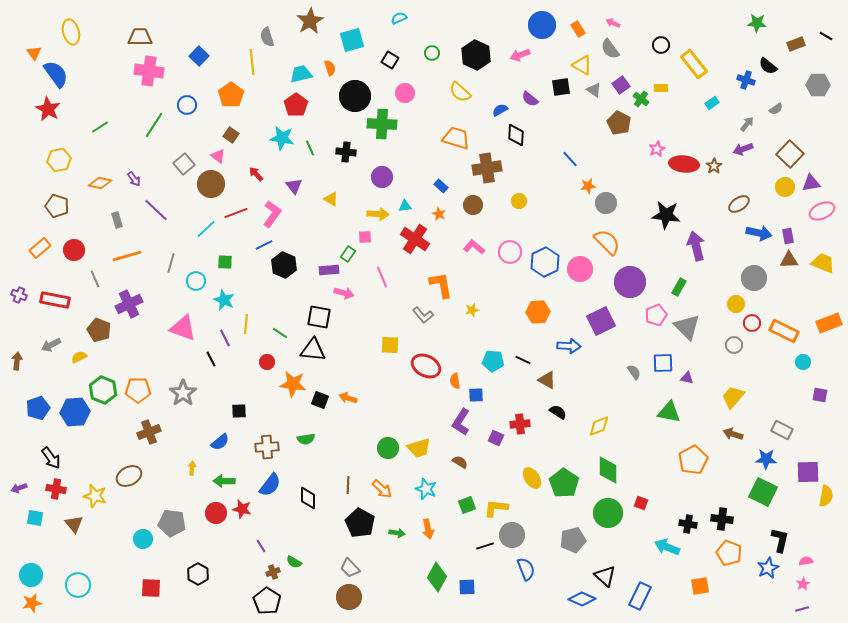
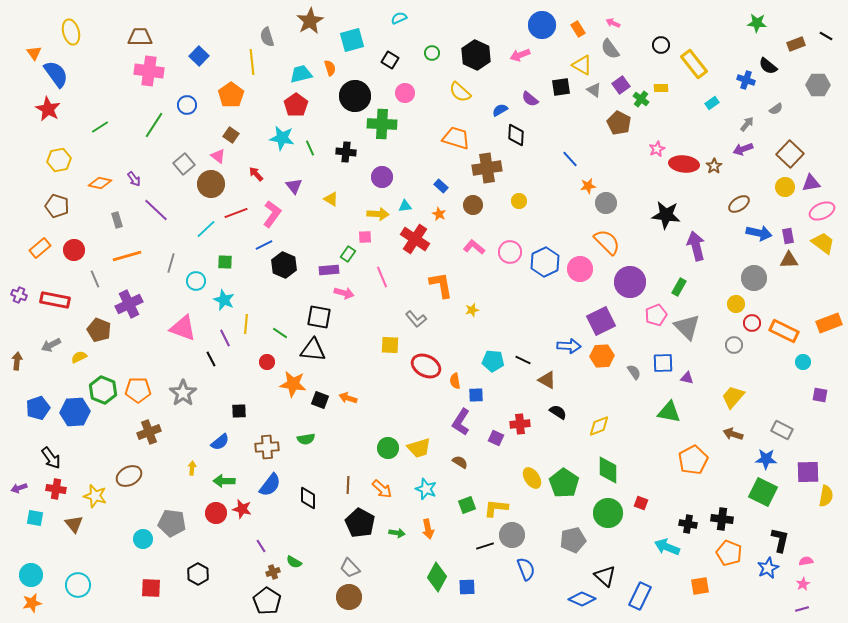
yellow trapezoid at (823, 263): moved 20 px up; rotated 15 degrees clockwise
orange hexagon at (538, 312): moved 64 px right, 44 px down
gray L-shape at (423, 315): moved 7 px left, 4 px down
